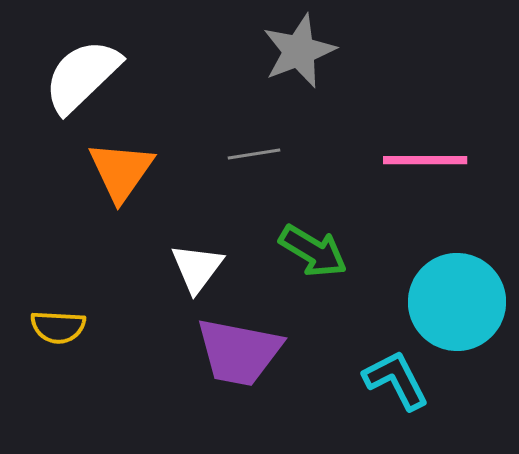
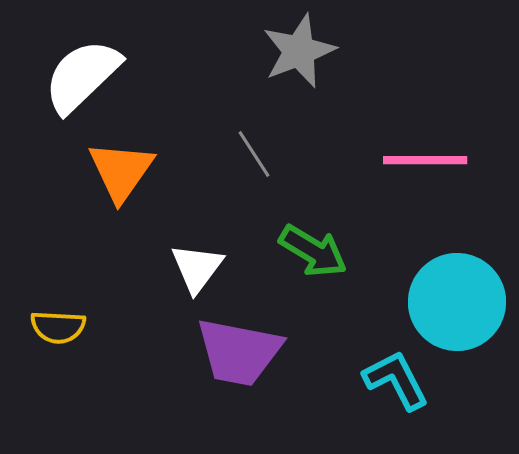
gray line: rotated 66 degrees clockwise
